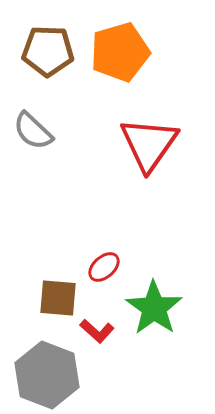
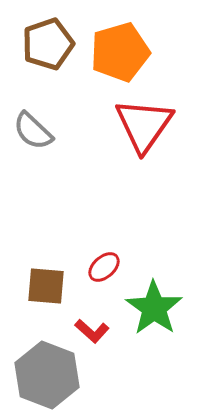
brown pentagon: moved 7 px up; rotated 21 degrees counterclockwise
red triangle: moved 5 px left, 19 px up
brown square: moved 12 px left, 12 px up
red L-shape: moved 5 px left
